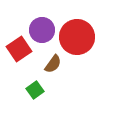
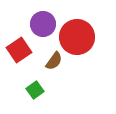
purple circle: moved 1 px right, 6 px up
red square: moved 1 px down
brown semicircle: moved 1 px right, 3 px up
